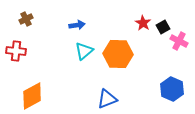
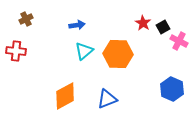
orange diamond: moved 33 px right
